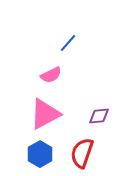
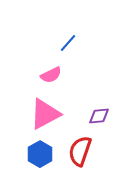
red semicircle: moved 2 px left, 2 px up
